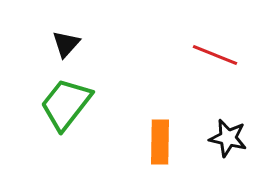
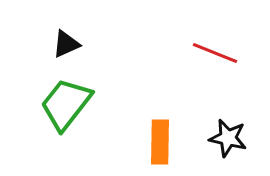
black triangle: rotated 24 degrees clockwise
red line: moved 2 px up
